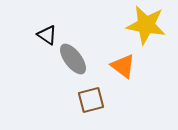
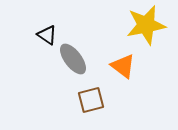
yellow star: rotated 21 degrees counterclockwise
